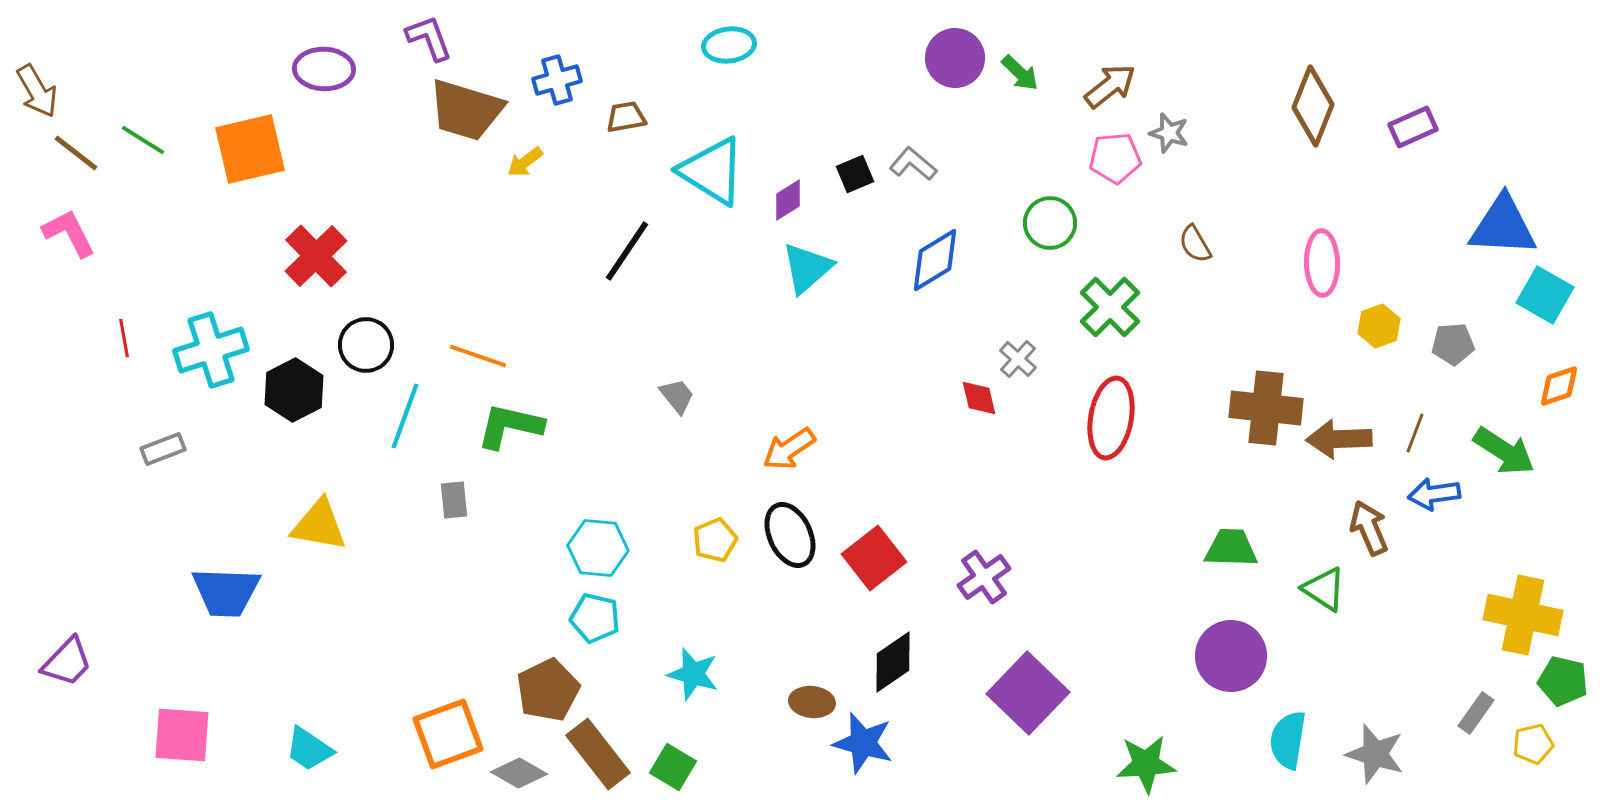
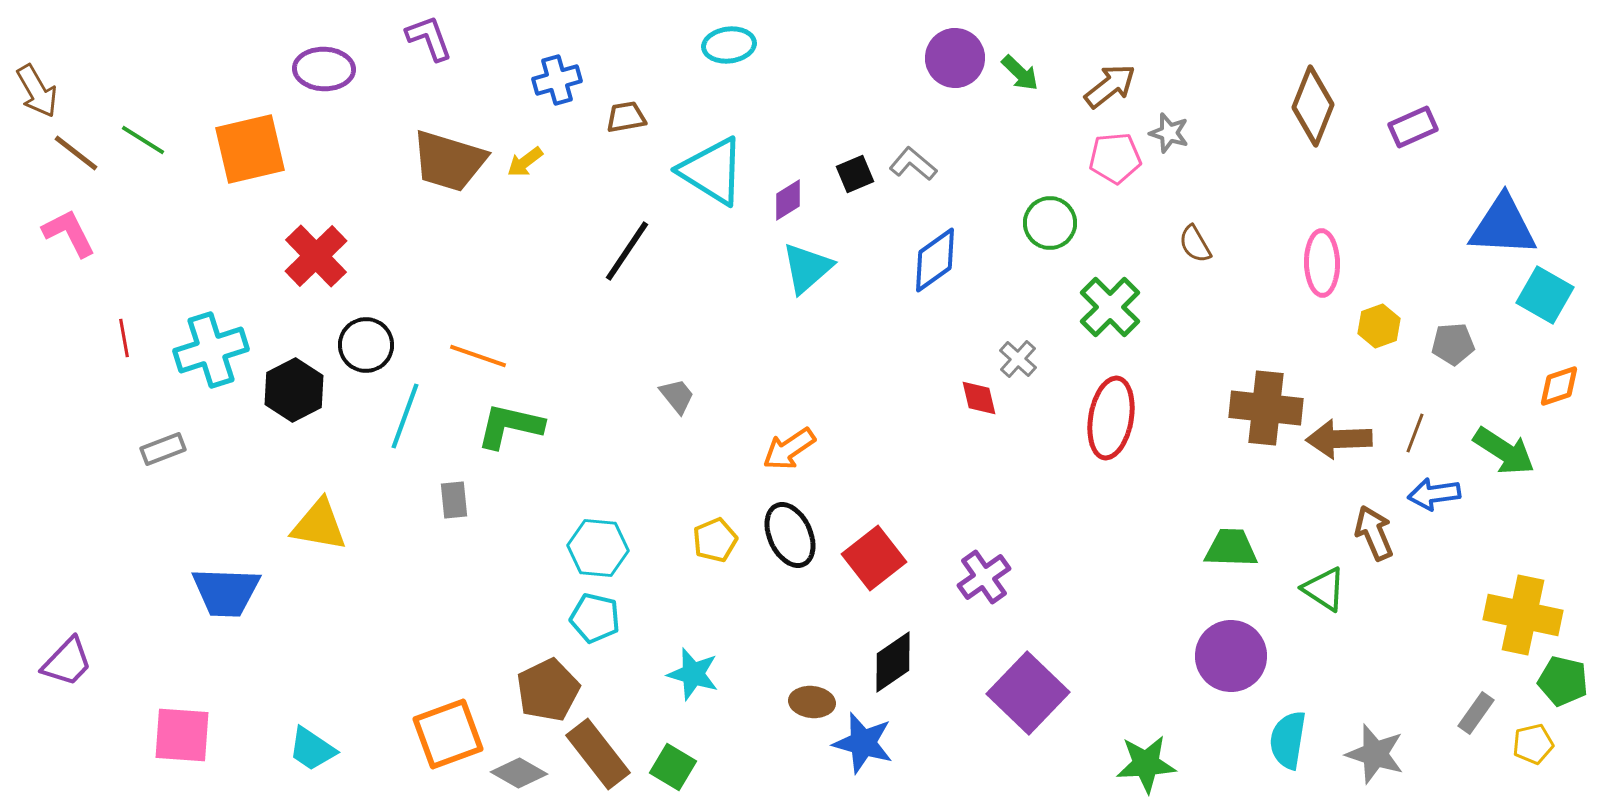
brown trapezoid at (466, 110): moved 17 px left, 51 px down
blue diamond at (935, 260): rotated 4 degrees counterclockwise
brown arrow at (1369, 528): moved 5 px right, 5 px down
cyan trapezoid at (309, 749): moved 3 px right
